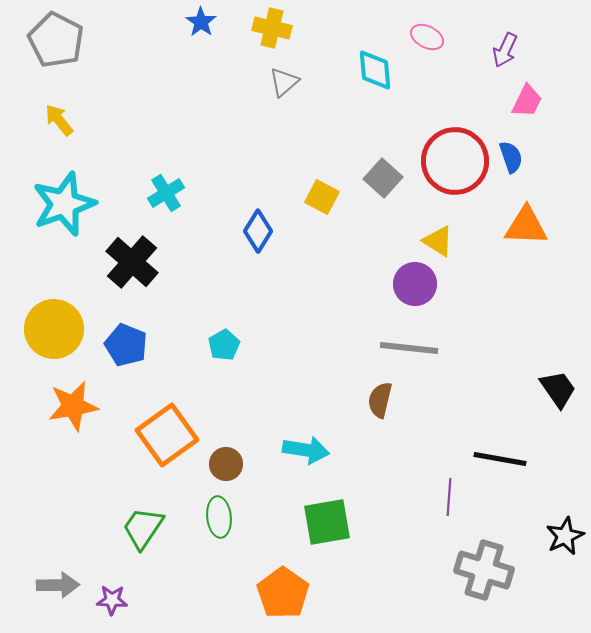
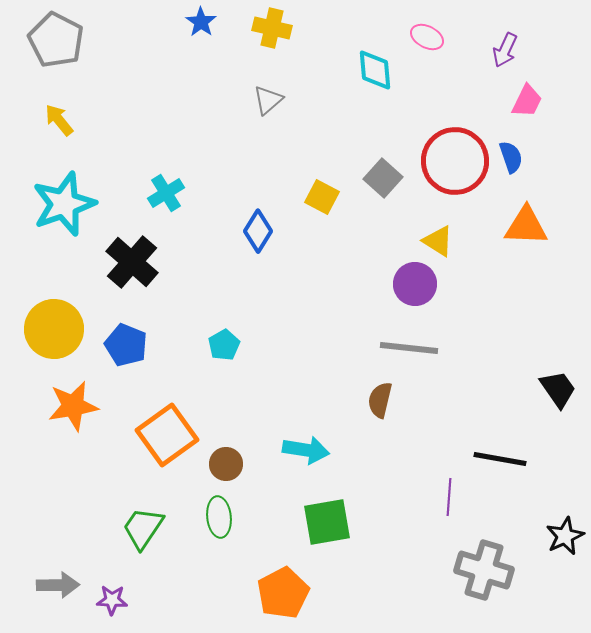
gray triangle: moved 16 px left, 18 px down
orange pentagon: rotated 9 degrees clockwise
